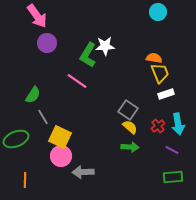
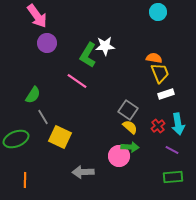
pink circle: moved 58 px right
